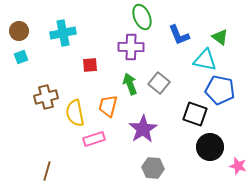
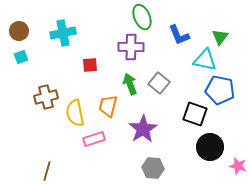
green triangle: rotated 30 degrees clockwise
